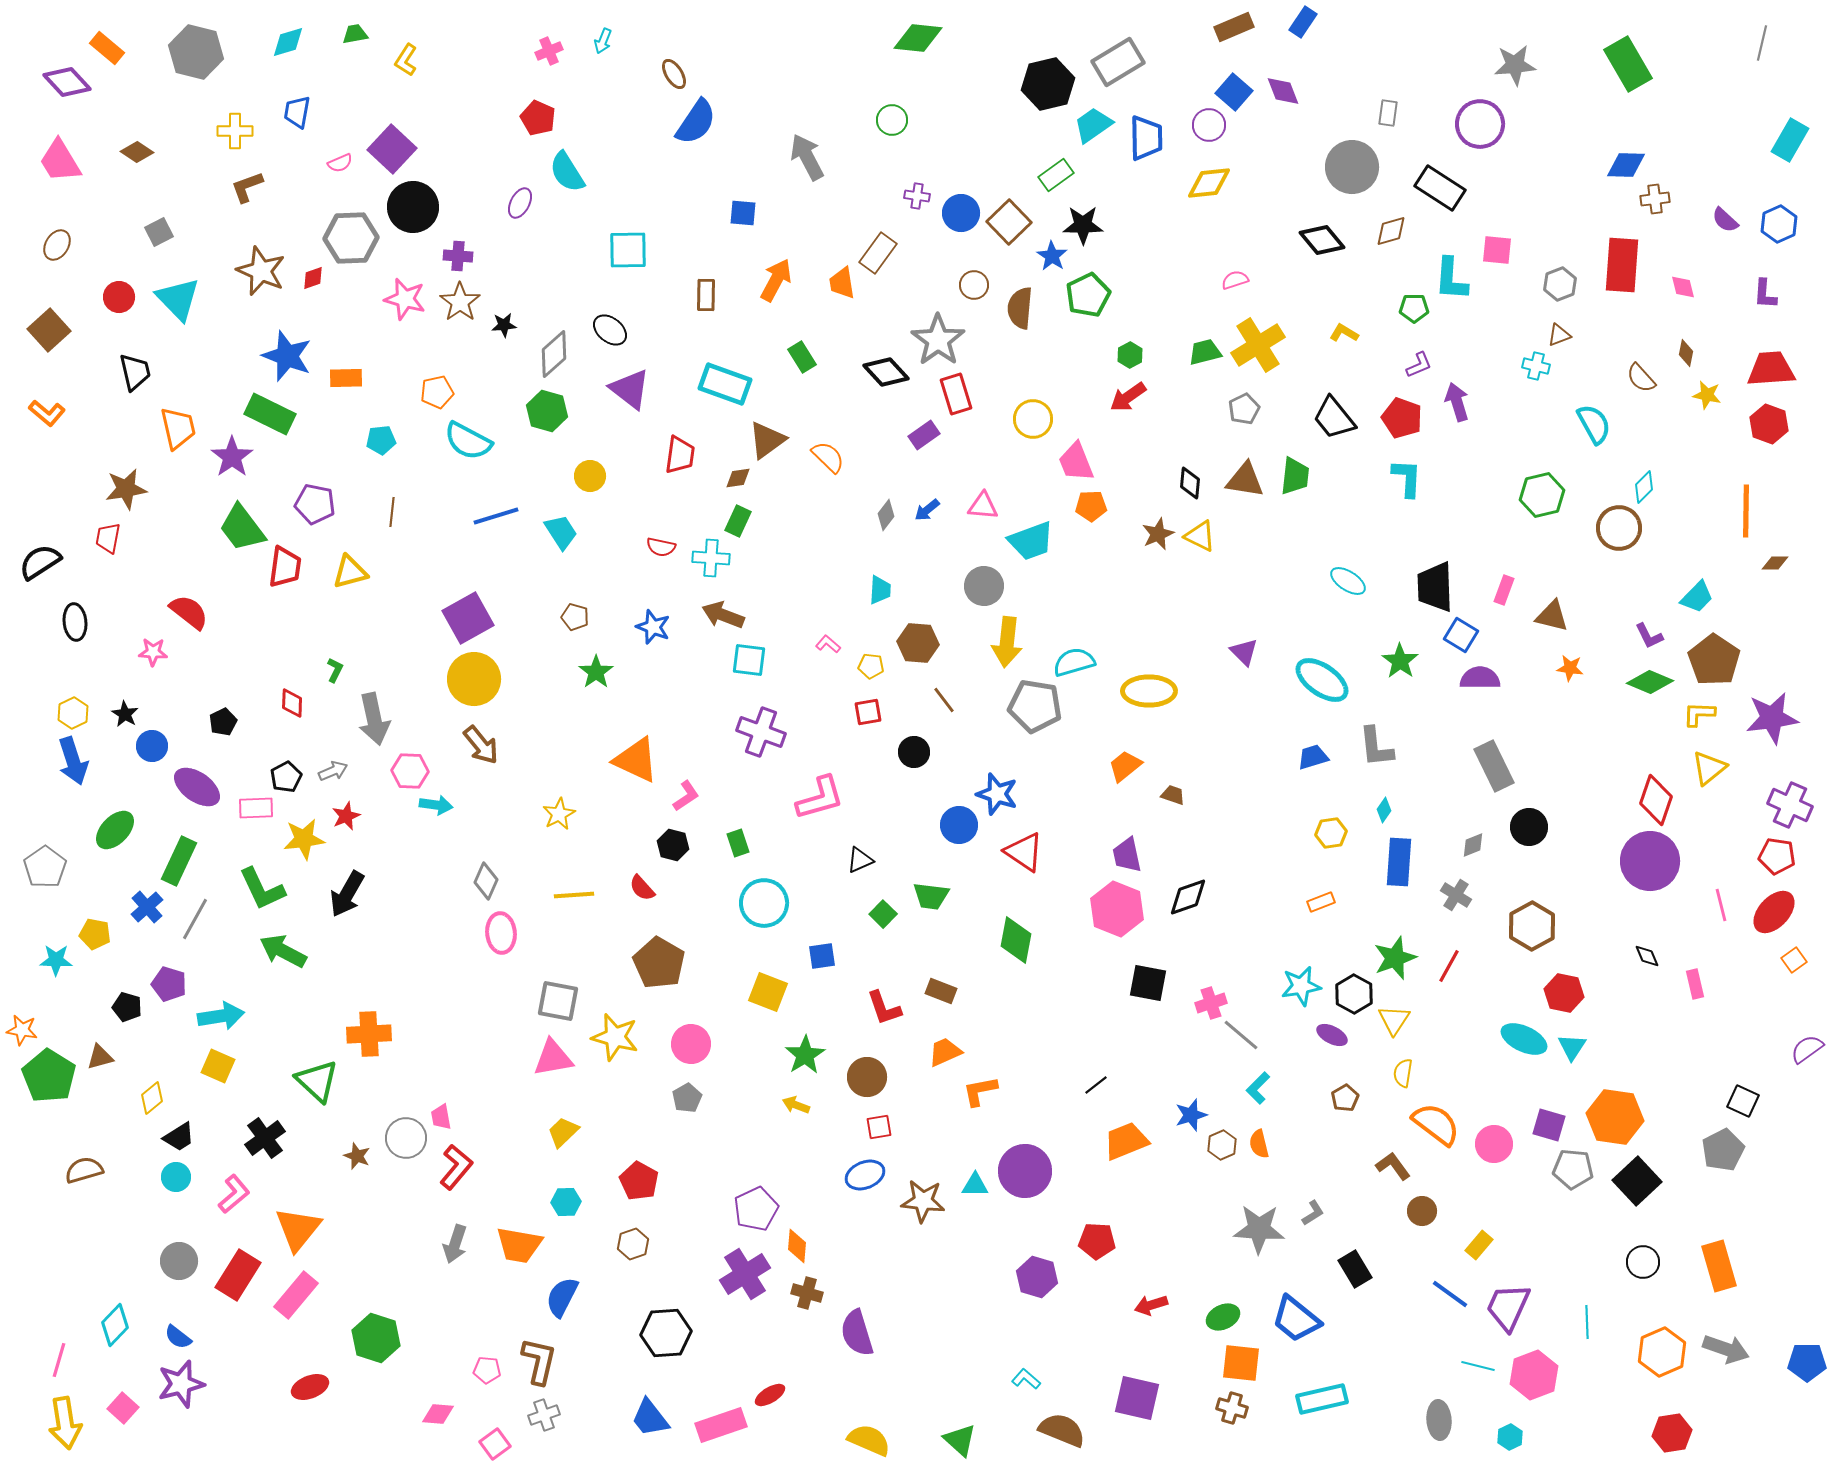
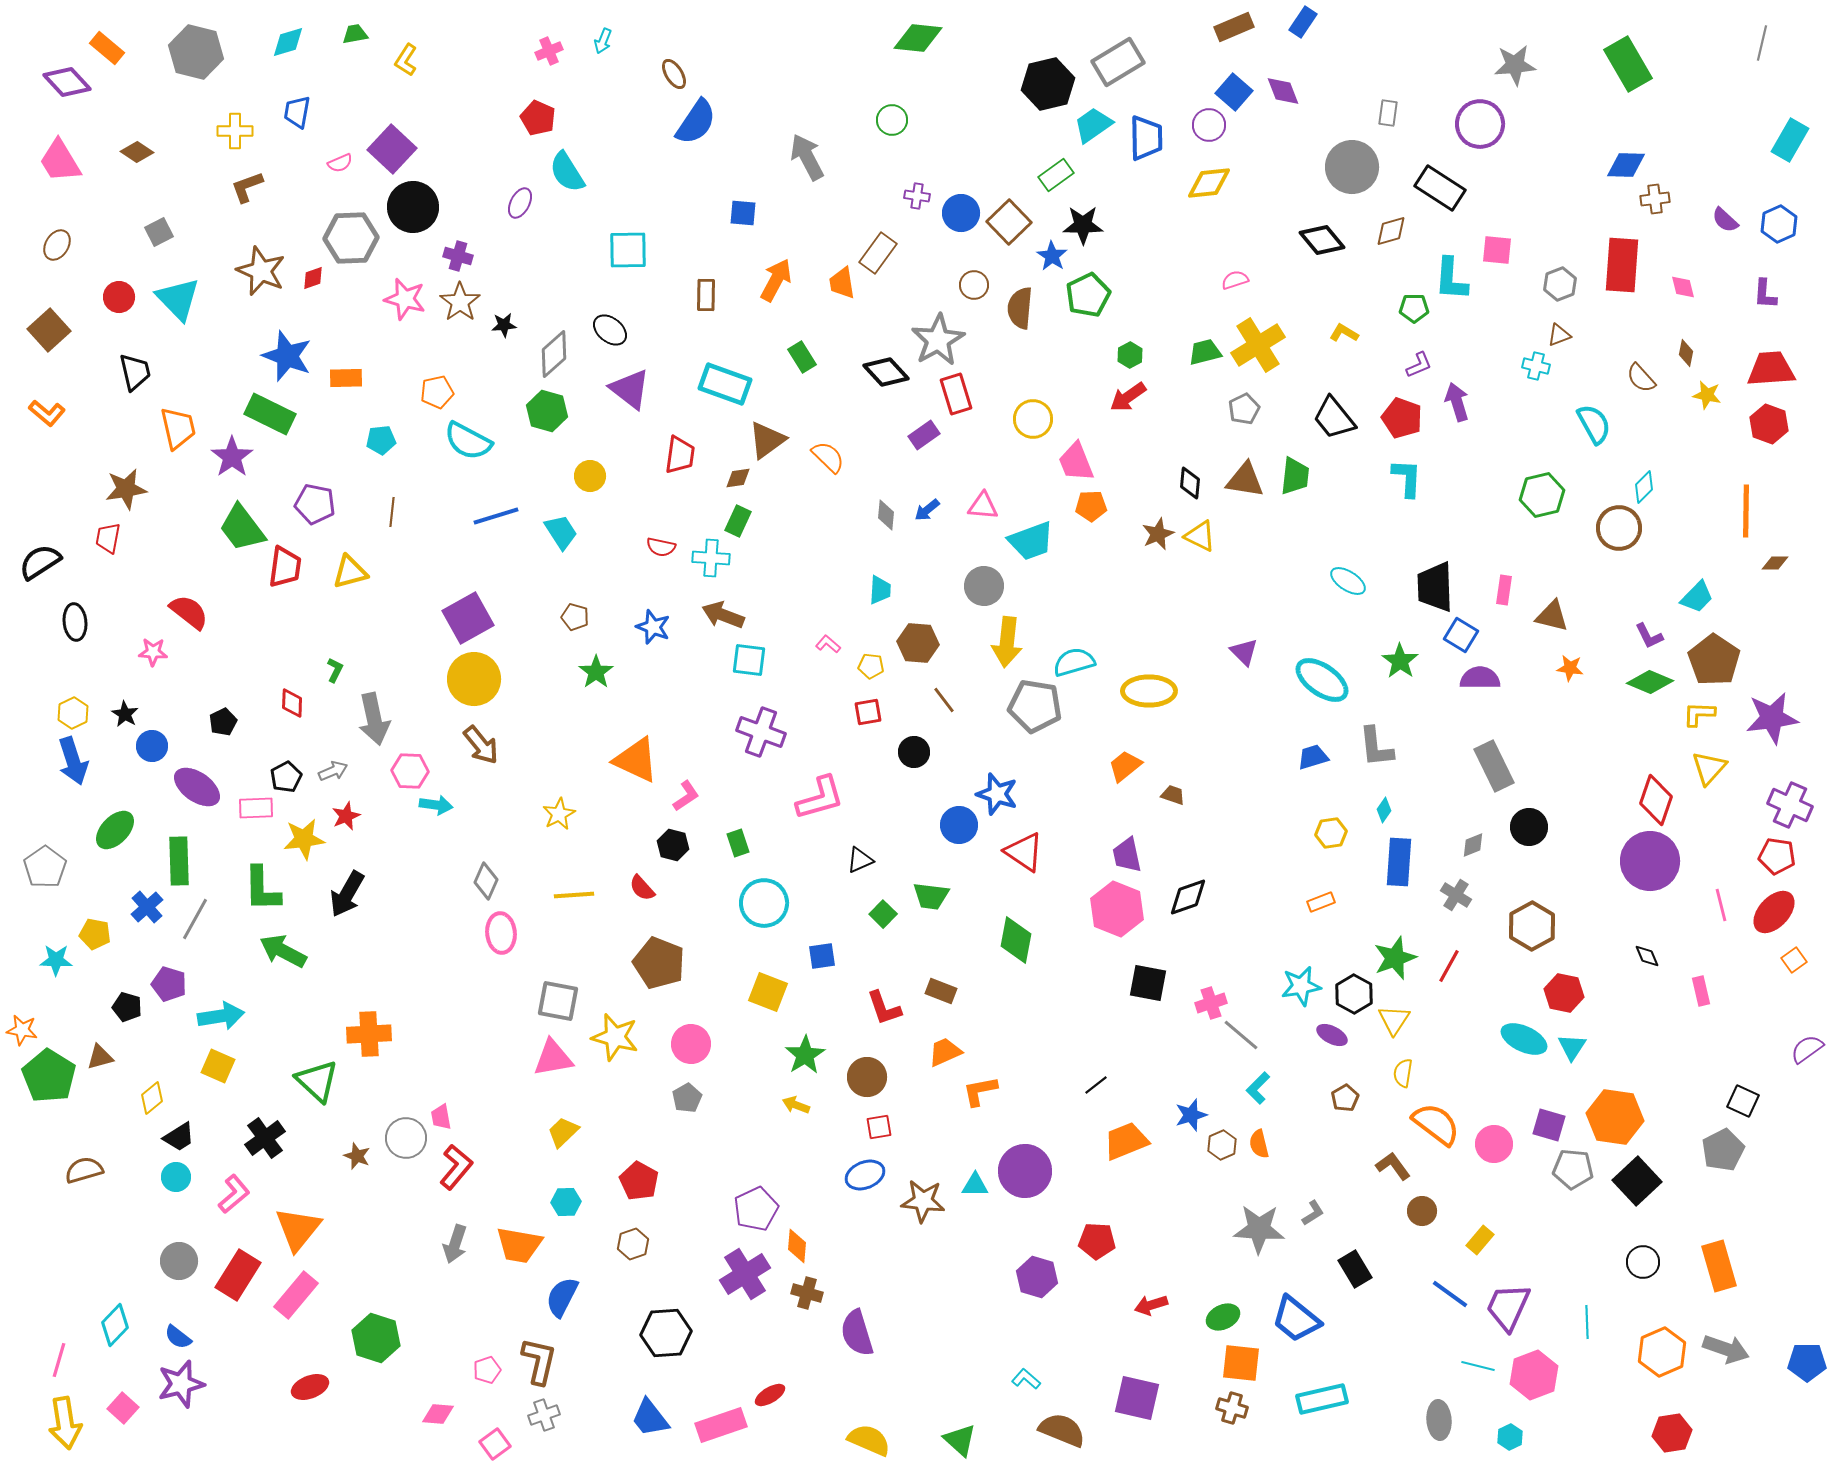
purple cross at (458, 256): rotated 12 degrees clockwise
gray star at (938, 340): rotated 6 degrees clockwise
gray diamond at (886, 515): rotated 32 degrees counterclockwise
pink rectangle at (1504, 590): rotated 12 degrees counterclockwise
yellow triangle at (1709, 768): rotated 9 degrees counterclockwise
green rectangle at (179, 861): rotated 27 degrees counterclockwise
green L-shape at (262, 889): rotated 24 degrees clockwise
brown pentagon at (659, 963): rotated 9 degrees counterclockwise
pink rectangle at (1695, 984): moved 6 px right, 7 px down
yellow rectangle at (1479, 1245): moved 1 px right, 5 px up
pink pentagon at (487, 1370): rotated 24 degrees counterclockwise
